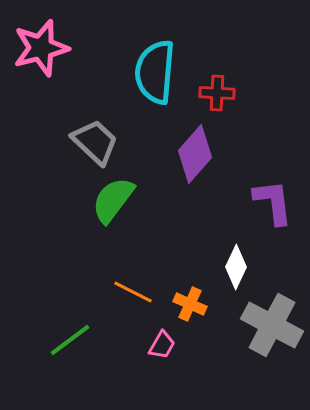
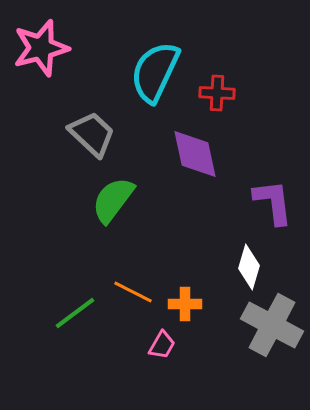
cyan semicircle: rotated 20 degrees clockwise
gray trapezoid: moved 3 px left, 8 px up
purple diamond: rotated 54 degrees counterclockwise
white diamond: moved 13 px right; rotated 9 degrees counterclockwise
orange cross: moved 5 px left; rotated 24 degrees counterclockwise
green line: moved 5 px right, 27 px up
